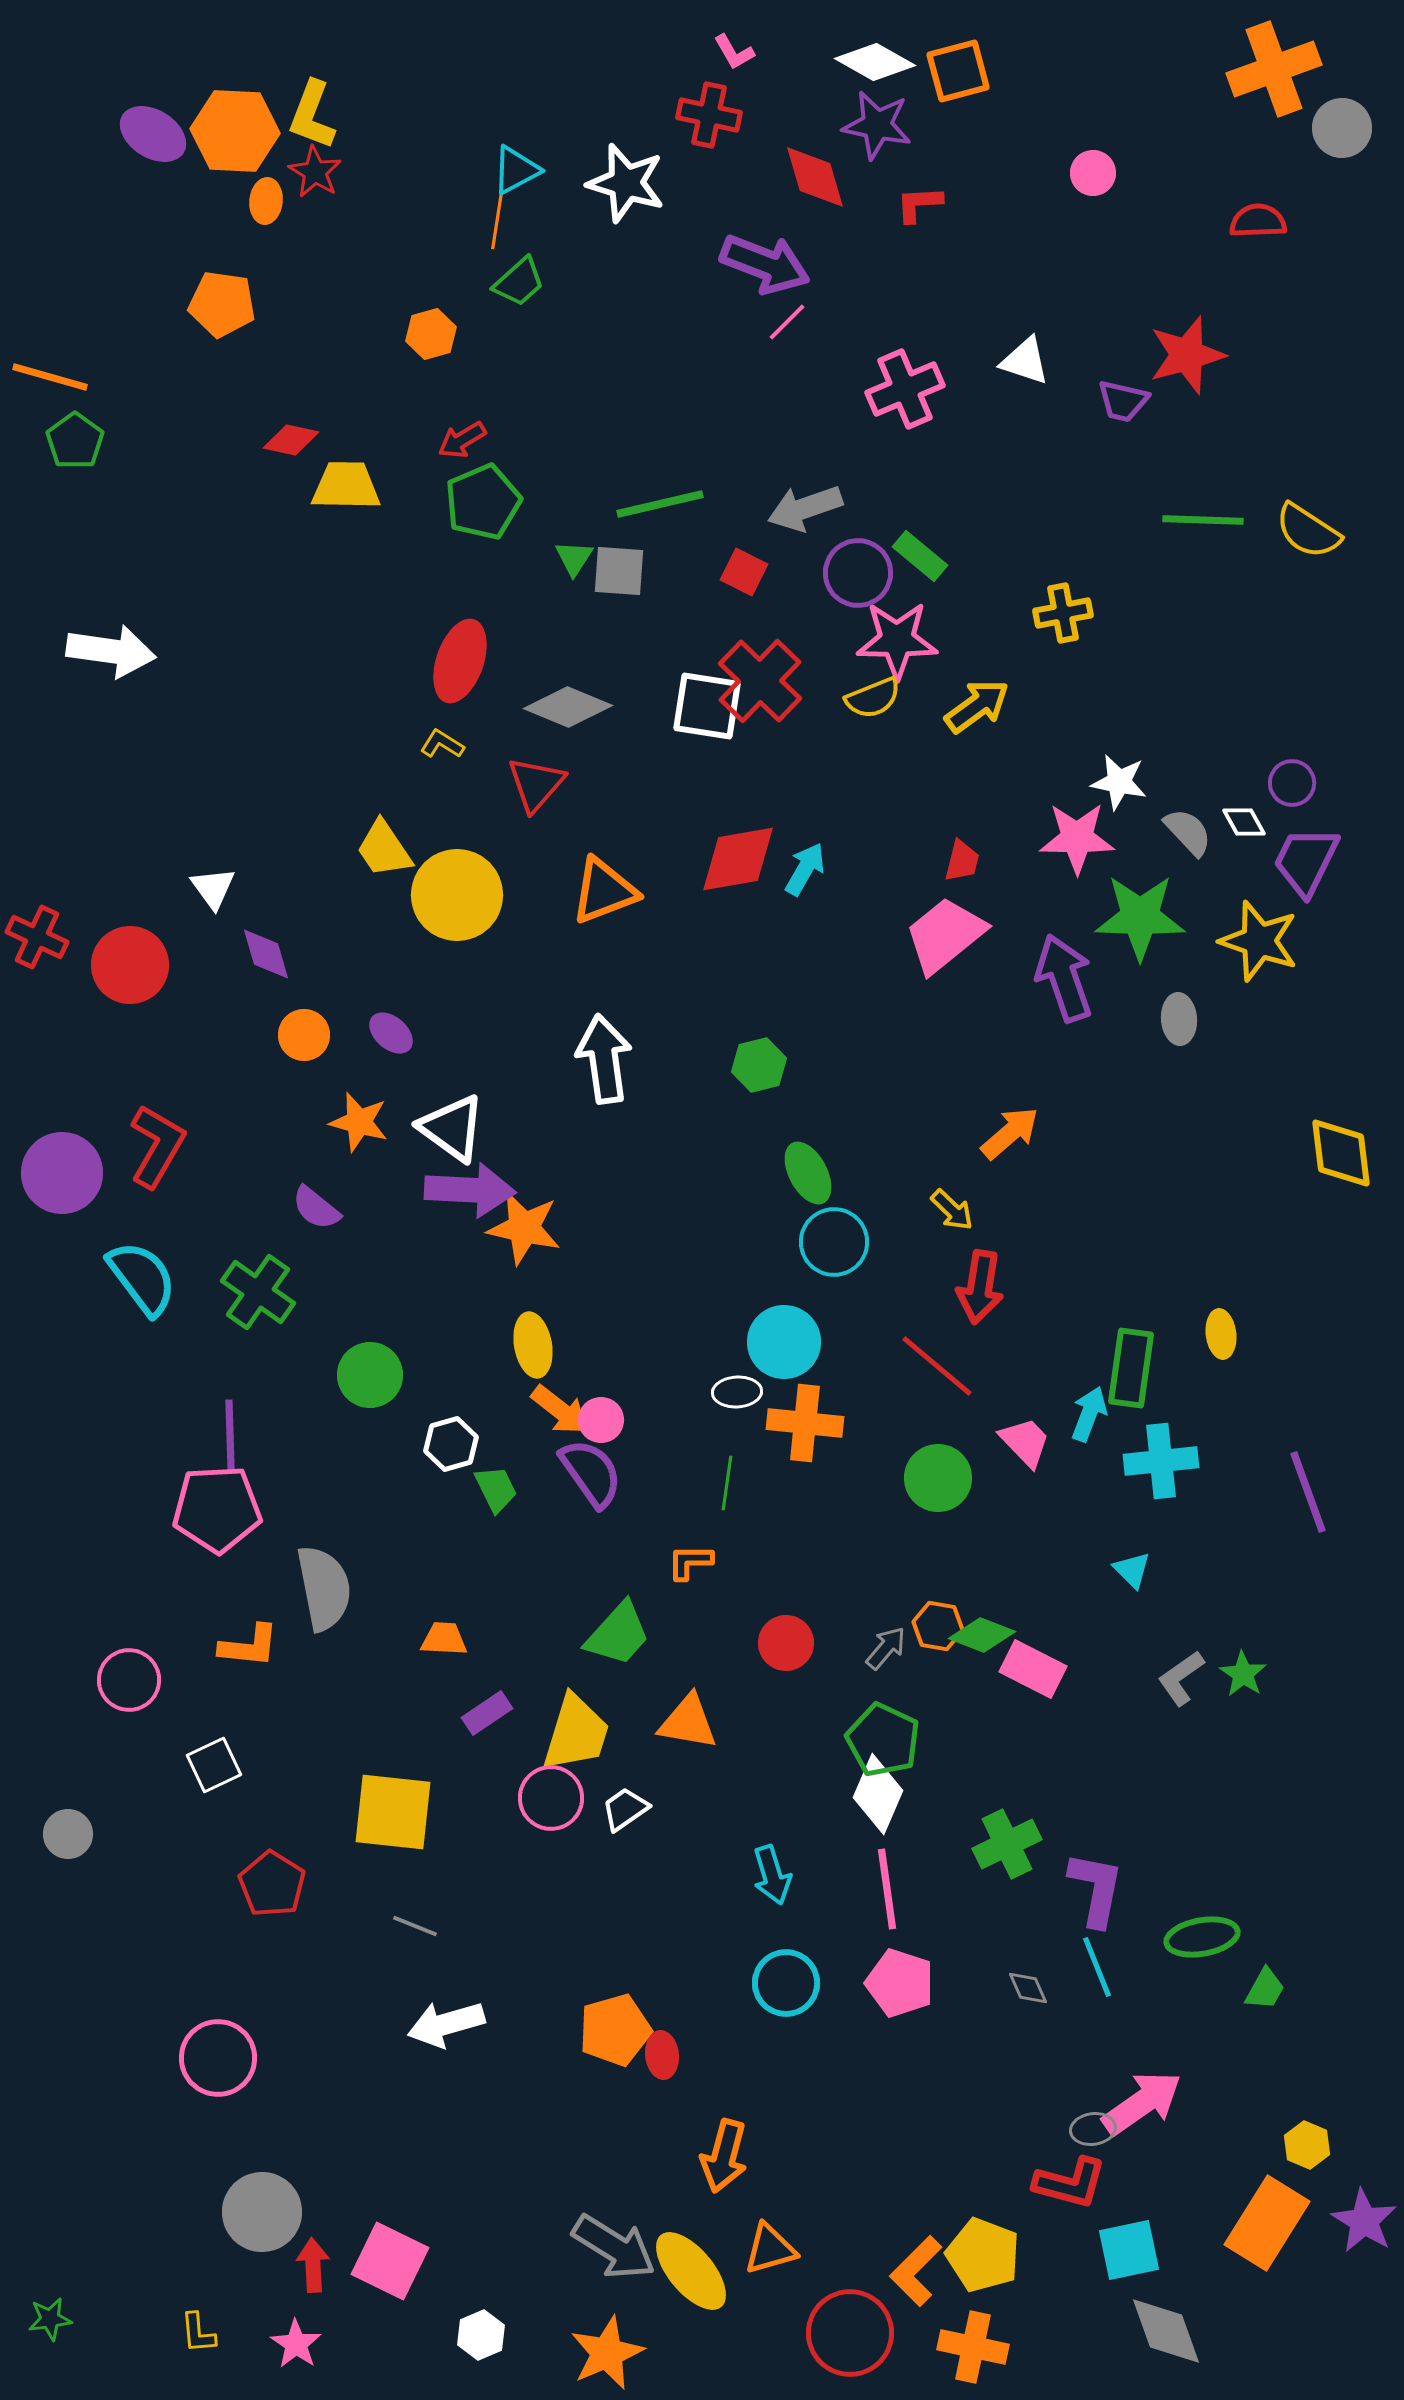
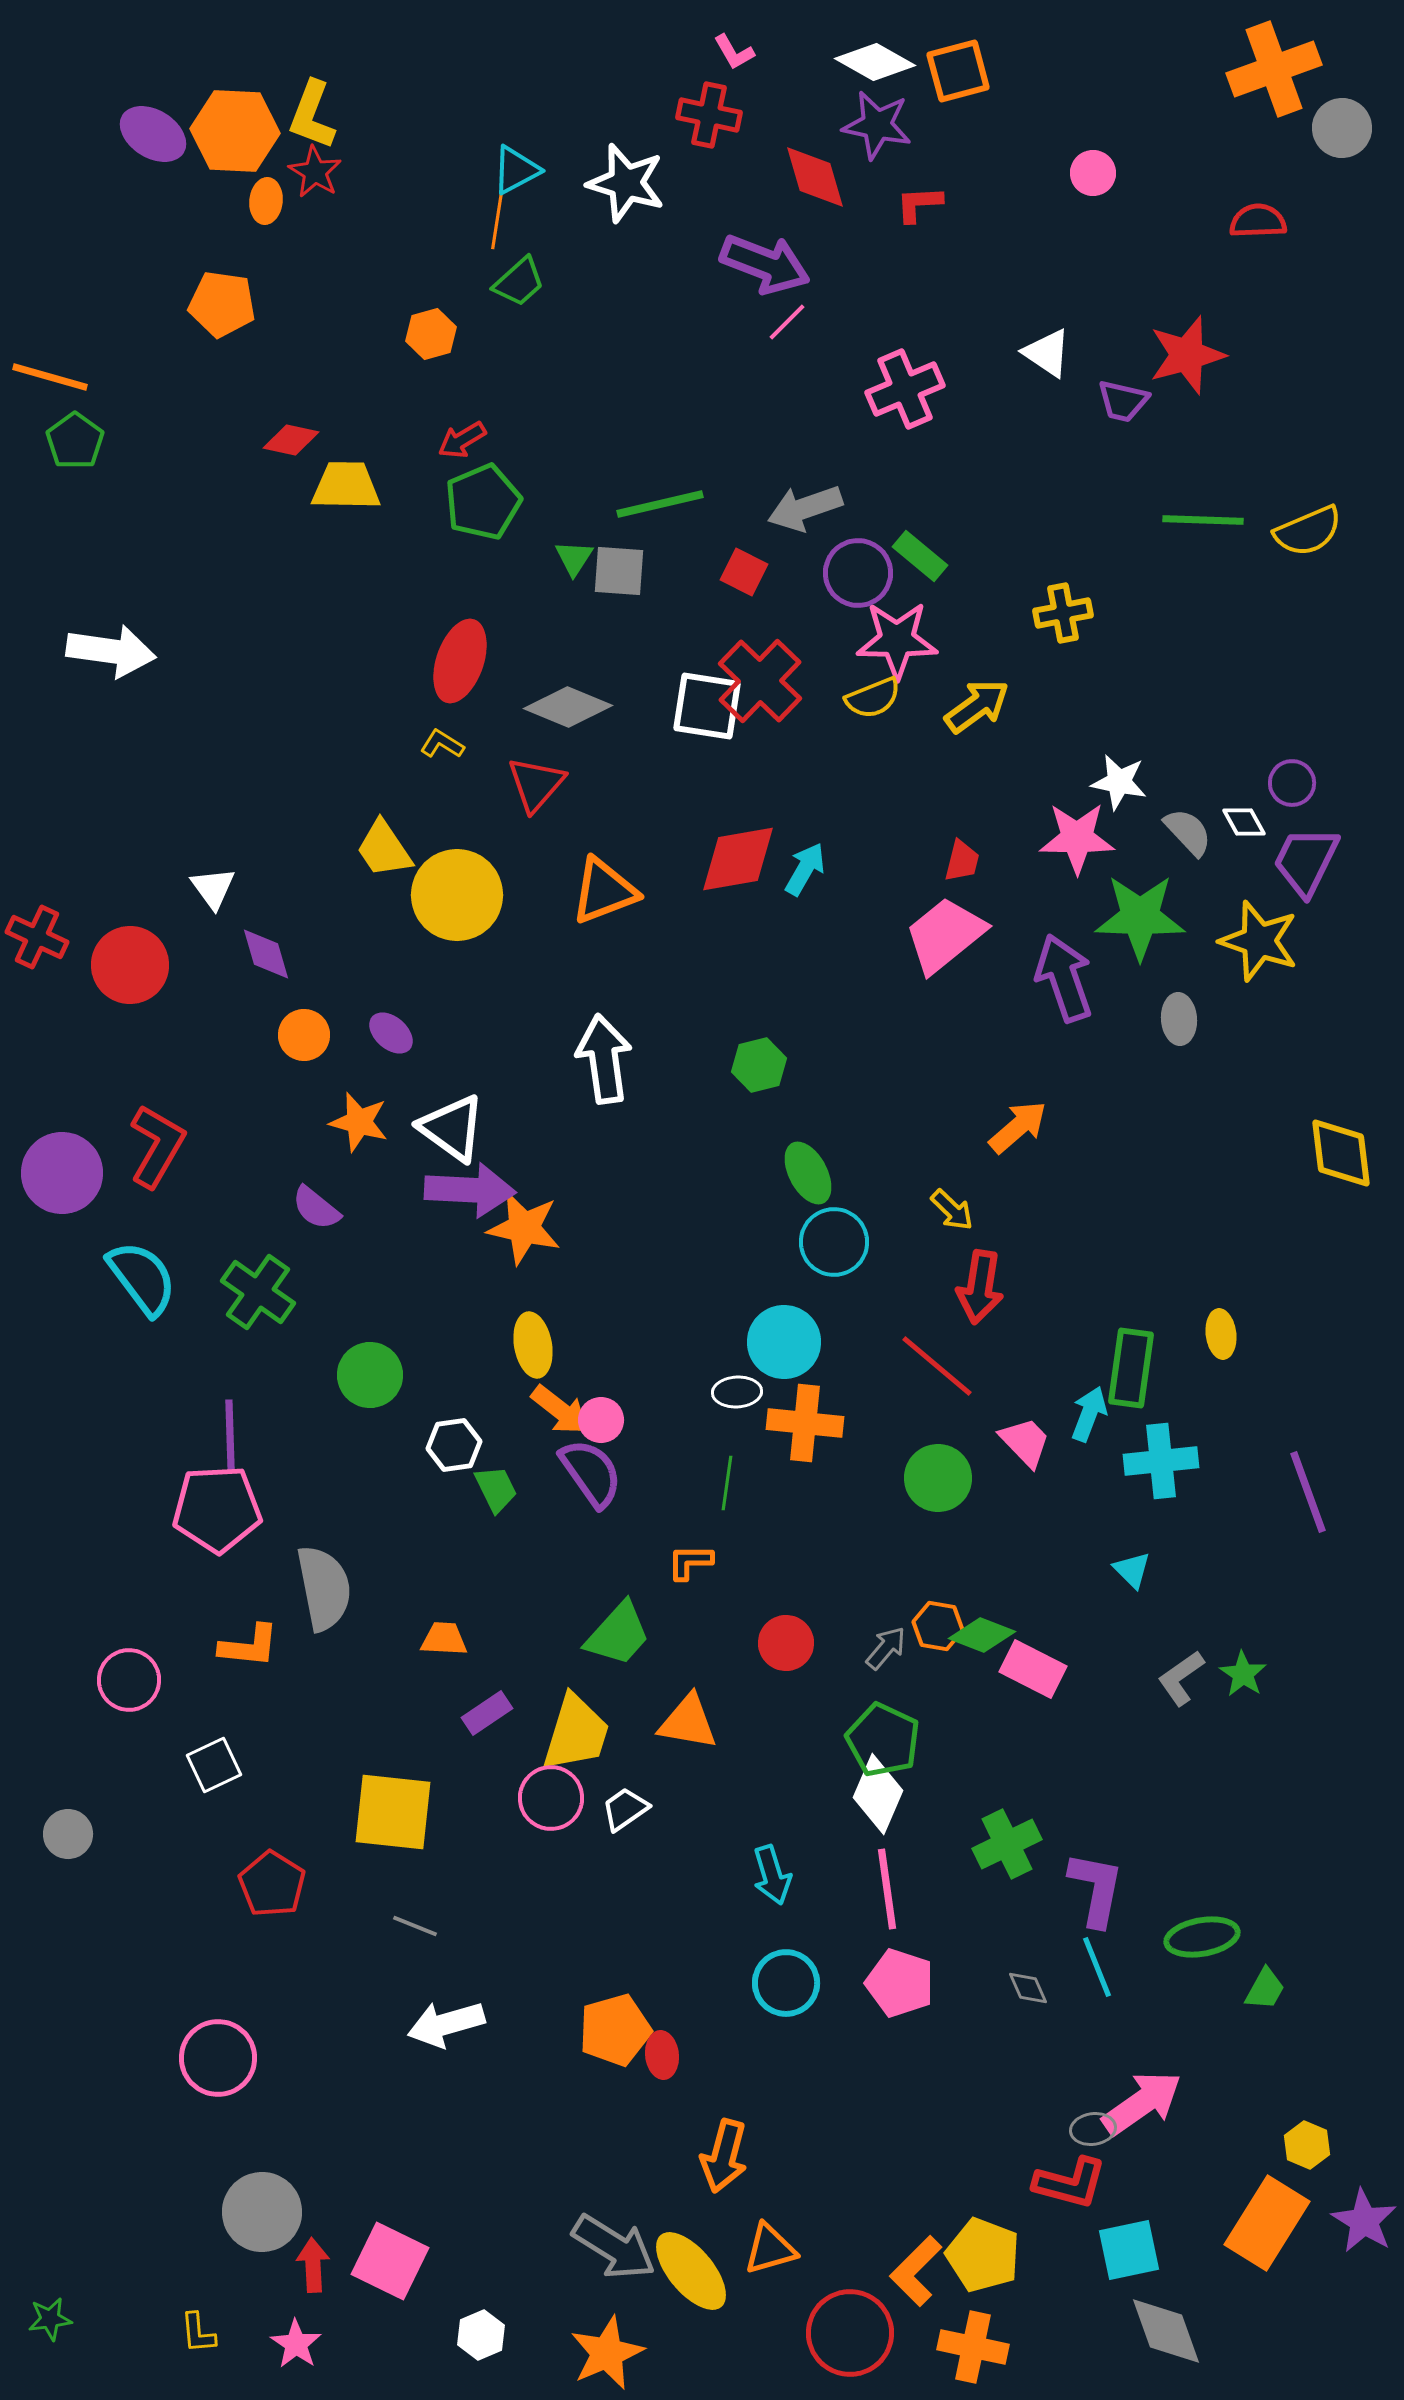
white triangle at (1025, 361): moved 22 px right, 8 px up; rotated 16 degrees clockwise
yellow semicircle at (1308, 531): rotated 56 degrees counterclockwise
orange arrow at (1010, 1133): moved 8 px right, 6 px up
white hexagon at (451, 1444): moved 3 px right, 1 px down; rotated 8 degrees clockwise
